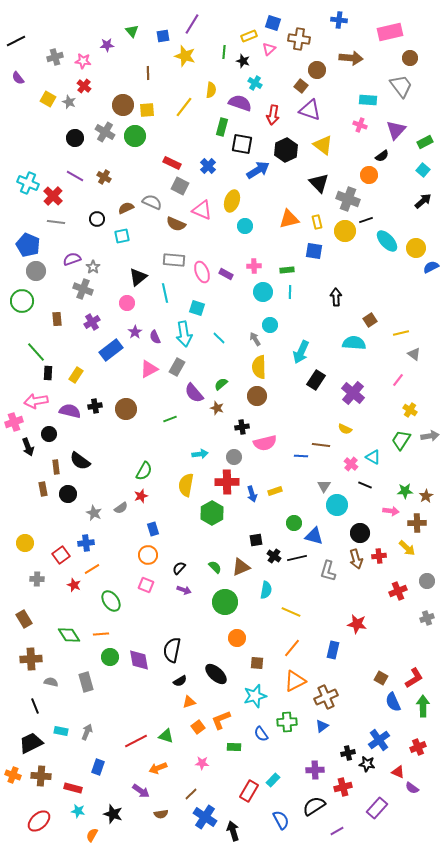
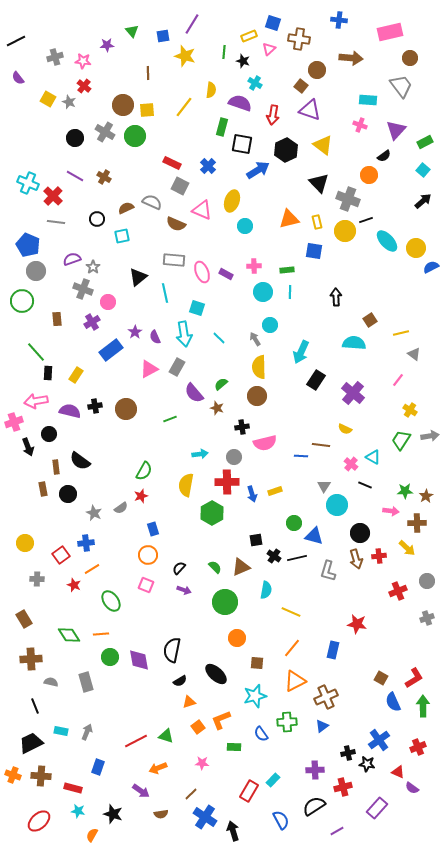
black semicircle at (382, 156): moved 2 px right
pink circle at (127, 303): moved 19 px left, 1 px up
